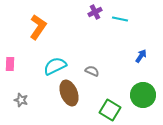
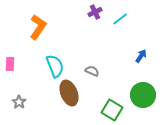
cyan line: rotated 49 degrees counterclockwise
cyan semicircle: rotated 95 degrees clockwise
gray star: moved 2 px left, 2 px down; rotated 16 degrees clockwise
green square: moved 2 px right
